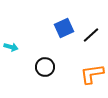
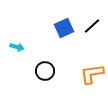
black line: moved 1 px right, 9 px up
cyan arrow: moved 6 px right
black circle: moved 4 px down
